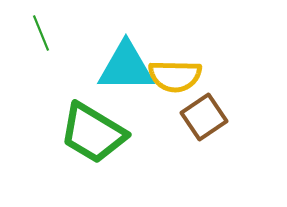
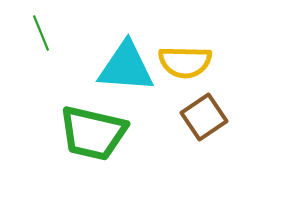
cyan triangle: rotated 4 degrees clockwise
yellow semicircle: moved 10 px right, 14 px up
green trapezoid: rotated 18 degrees counterclockwise
